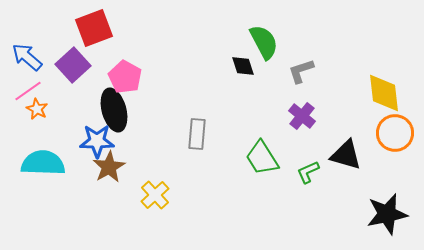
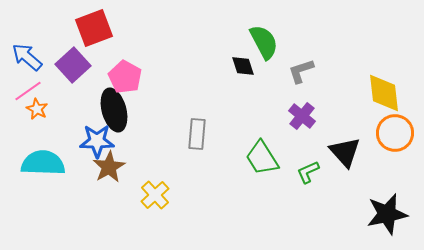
black triangle: moved 1 px left, 3 px up; rotated 32 degrees clockwise
